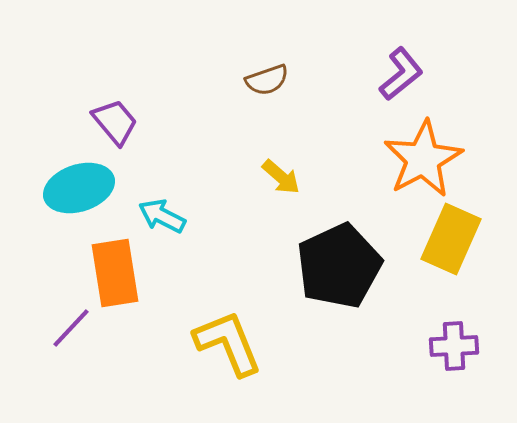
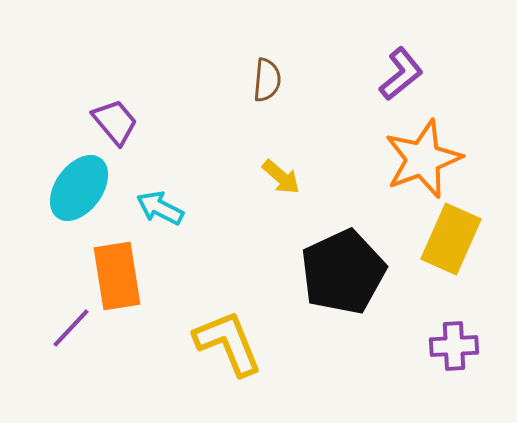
brown semicircle: rotated 66 degrees counterclockwise
orange star: rotated 8 degrees clockwise
cyan ellipse: rotated 36 degrees counterclockwise
cyan arrow: moved 2 px left, 8 px up
black pentagon: moved 4 px right, 6 px down
orange rectangle: moved 2 px right, 3 px down
